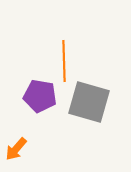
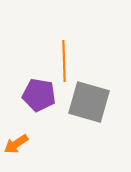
purple pentagon: moved 1 px left, 1 px up
orange arrow: moved 5 px up; rotated 15 degrees clockwise
